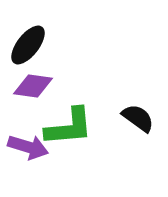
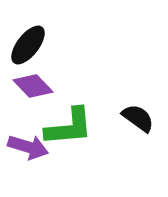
purple diamond: rotated 39 degrees clockwise
